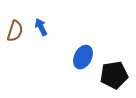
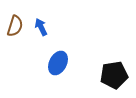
brown semicircle: moved 5 px up
blue ellipse: moved 25 px left, 6 px down
